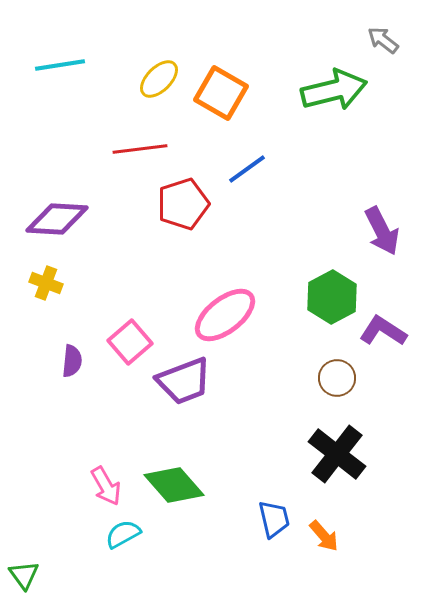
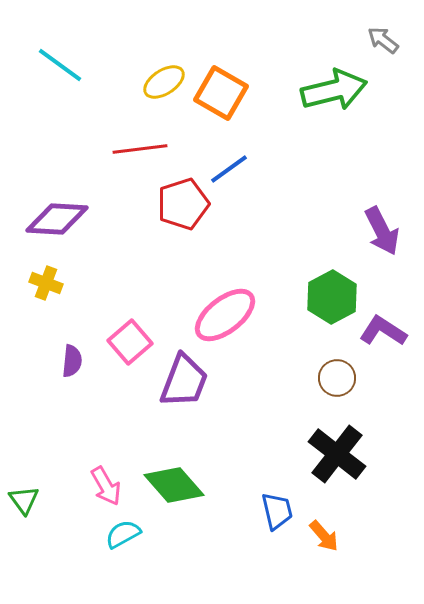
cyan line: rotated 45 degrees clockwise
yellow ellipse: moved 5 px right, 3 px down; rotated 12 degrees clockwise
blue line: moved 18 px left
purple trapezoid: rotated 48 degrees counterclockwise
blue trapezoid: moved 3 px right, 8 px up
green triangle: moved 75 px up
